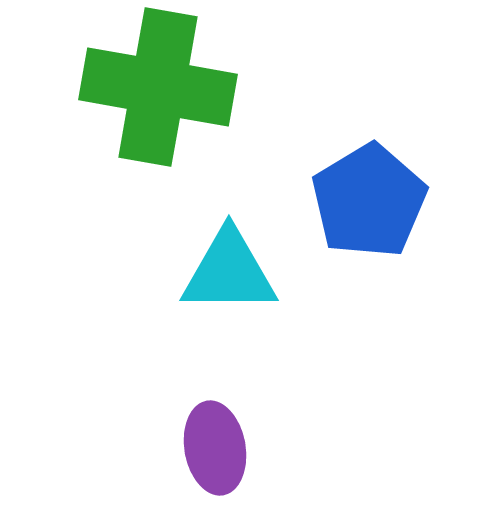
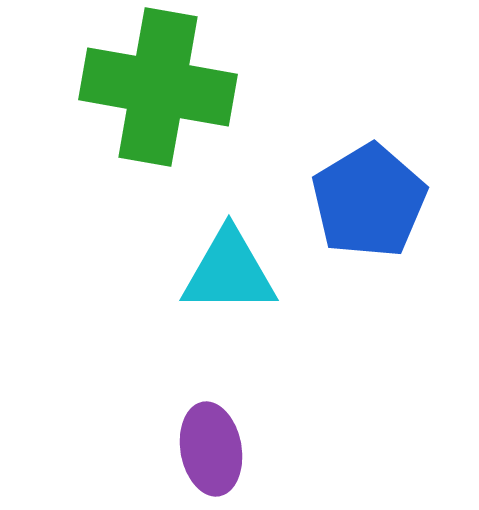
purple ellipse: moved 4 px left, 1 px down
